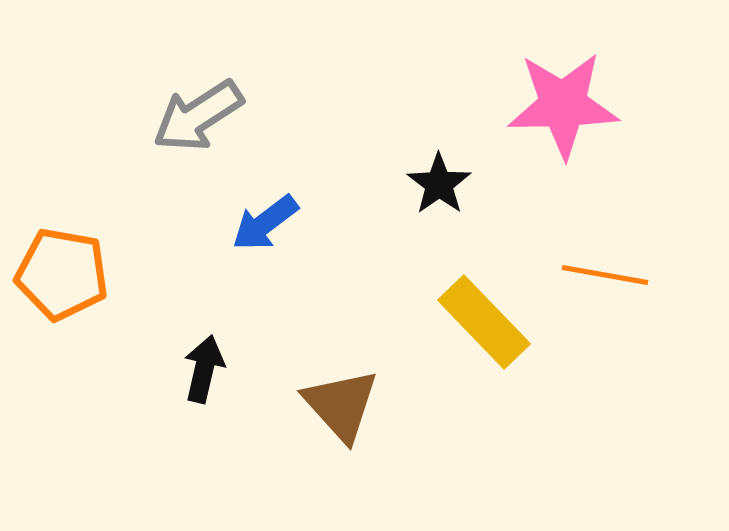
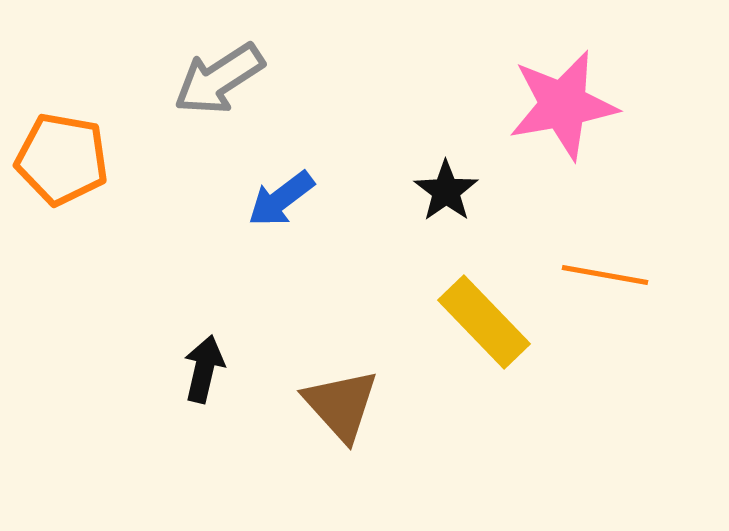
pink star: rotated 9 degrees counterclockwise
gray arrow: moved 21 px right, 37 px up
black star: moved 7 px right, 7 px down
blue arrow: moved 16 px right, 24 px up
orange pentagon: moved 115 px up
